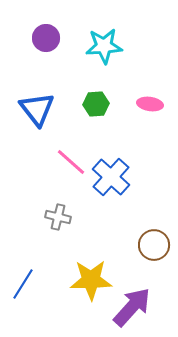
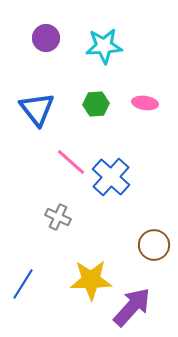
pink ellipse: moved 5 px left, 1 px up
gray cross: rotated 10 degrees clockwise
